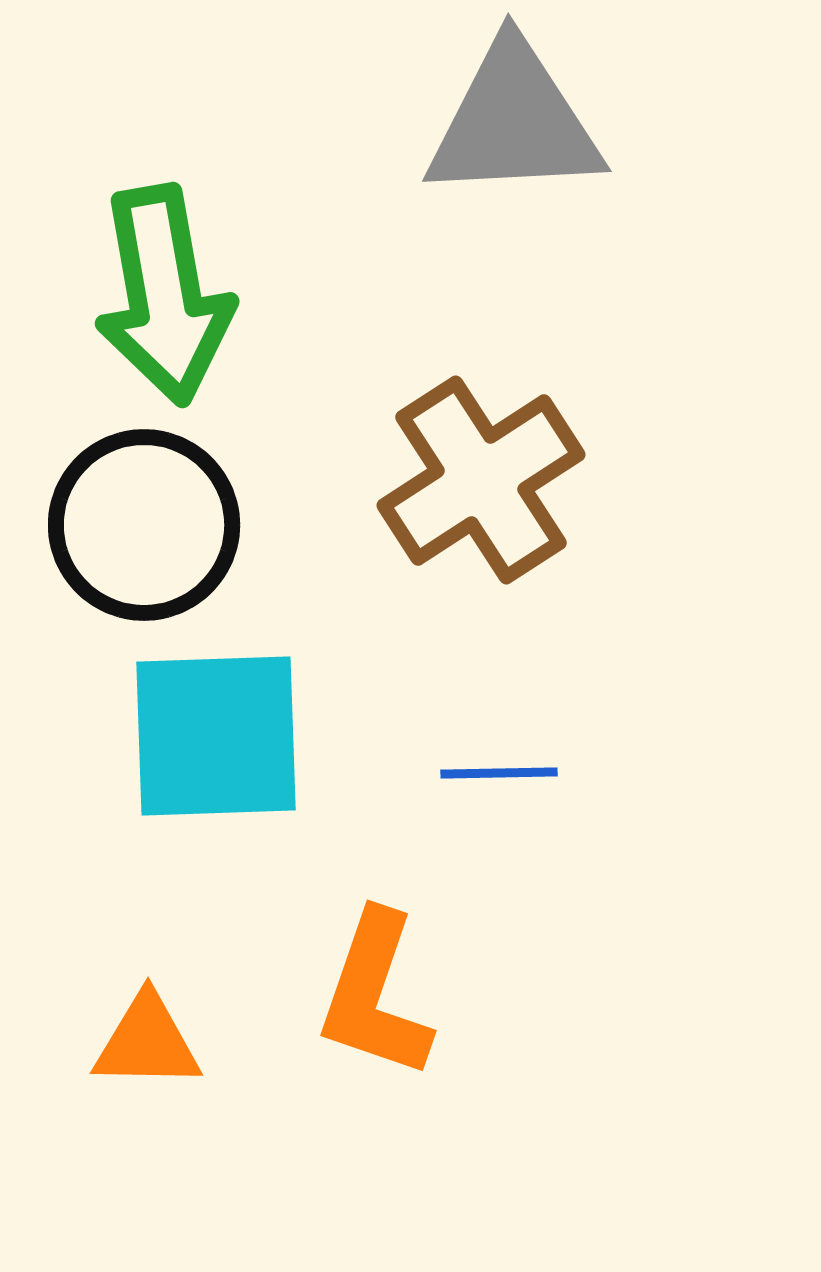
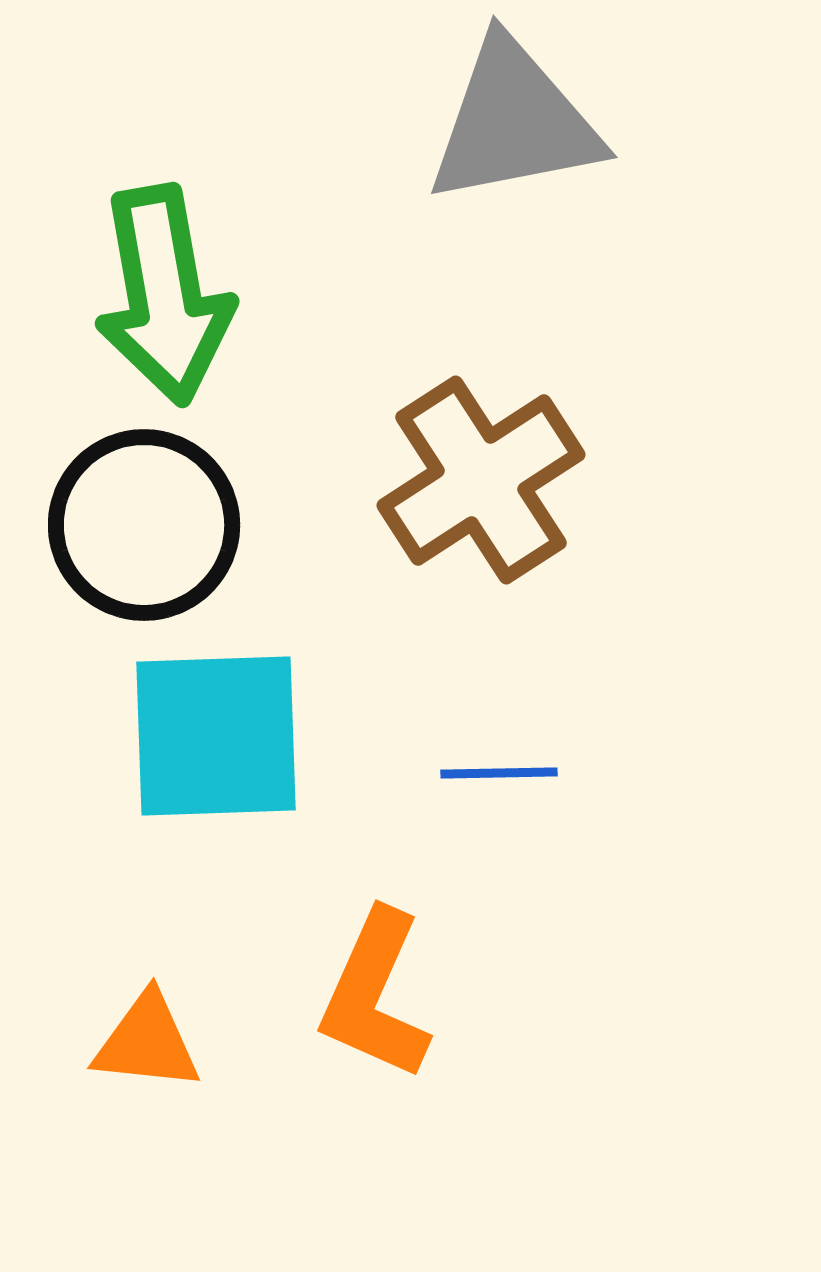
gray triangle: rotated 8 degrees counterclockwise
orange L-shape: rotated 5 degrees clockwise
orange triangle: rotated 5 degrees clockwise
